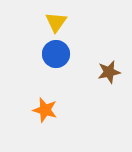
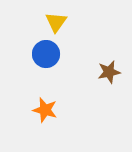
blue circle: moved 10 px left
